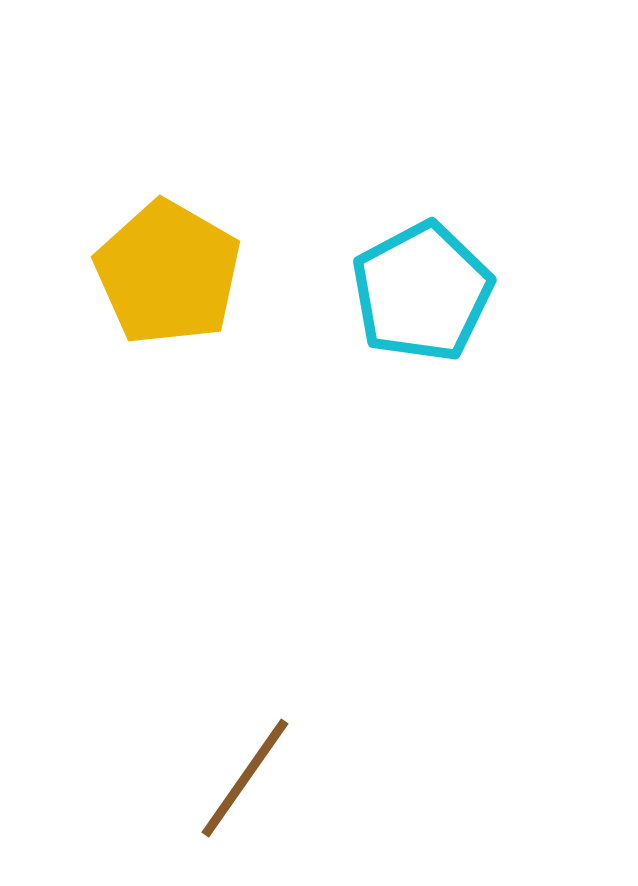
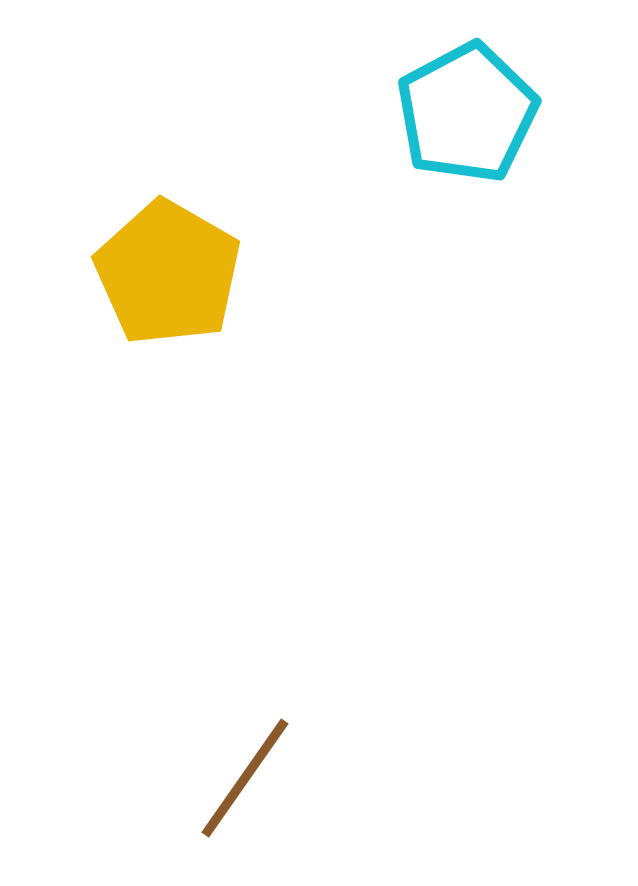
cyan pentagon: moved 45 px right, 179 px up
